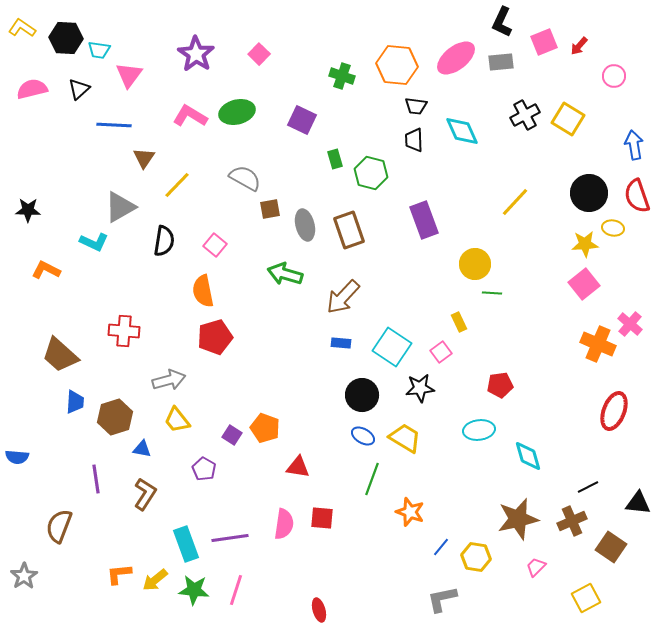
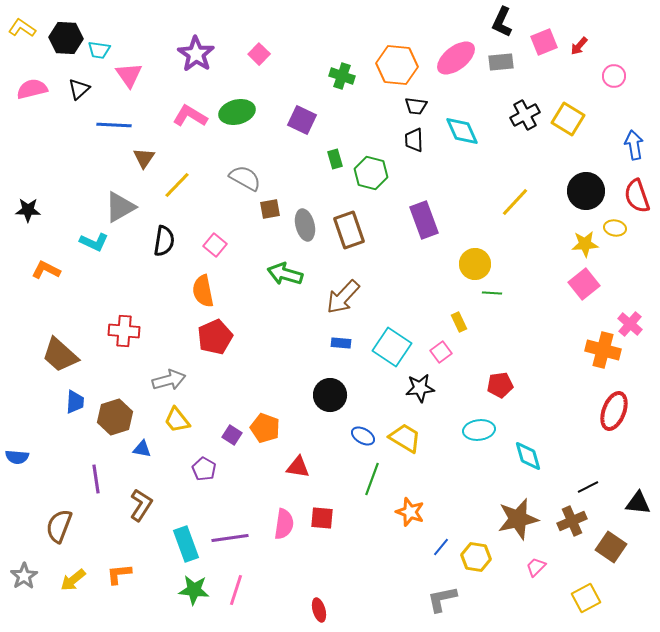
pink triangle at (129, 75): rotated 12 degrees counterclockwise
black circle at (589, 193): moved 3 px left, 2 px up
yellow ellipse at (613, 228): moved 2 px right
red pentagon at (215, 337): rotated 8 degrees counterclockwise
orange cross at (598, 344): moved 5 px right, 6 px down; rotated 8 degrees counterclockwise
black circle at (362, 395): moved 32 px left
brown L-shape at (145, 494): moved 4 px left, 11 px down
yellow arrow at (155, 580): moved 82 px left
